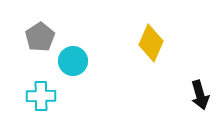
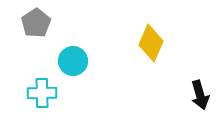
gray pentagon: moved 4 px left, 14 px up
cyan cross: moved 1 px right, 3 px up
